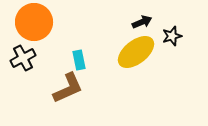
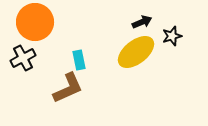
orange circle: moved 1 px right
